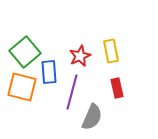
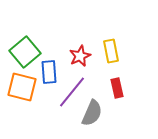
purple line: rotated 24 degrees clockwise
gray semicircle: moved 4 px up
